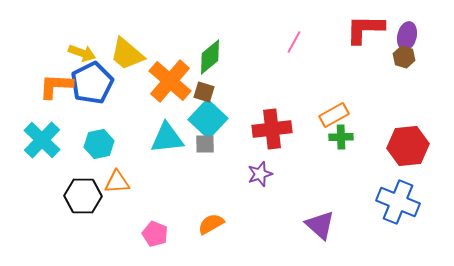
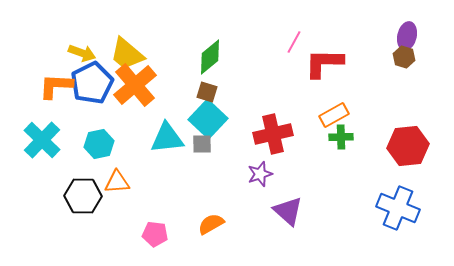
red L-shape: moved 41 px left, 34 px down
orange cross: moved 35 px left, 4 px down; rotated 9 degrees clockwise
brown square: moved 3 px right
red cross: moved 1 px right, 5 px down; rotated 6 degrees counterclockwise
gray square: moved 3 px left
blue cross: moved 6 px down
purple triangle: moved 32 px left, 14 px up
pink pentagon: rotated 15 degrees counterclockwise
